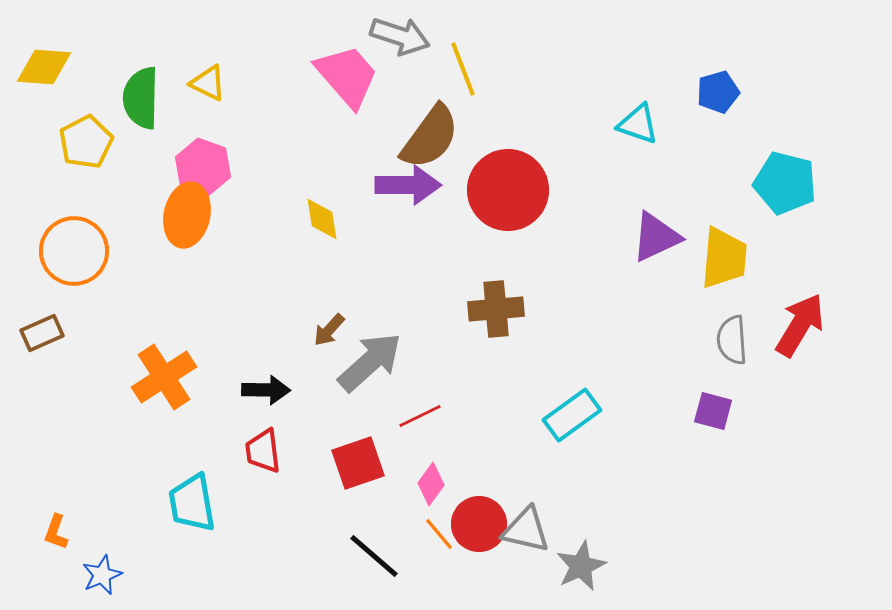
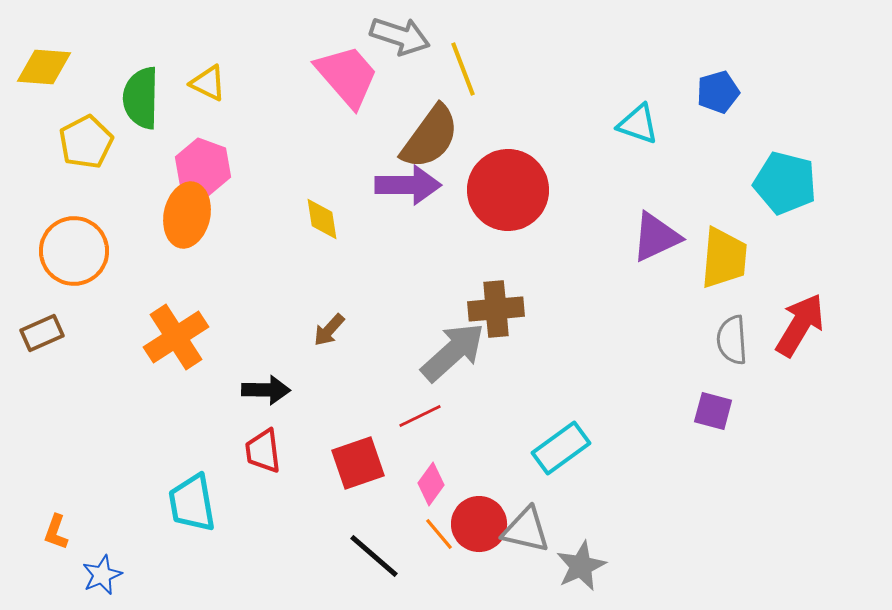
gray arrow at (370, 362): moved 83 px right, 10 px up
orange cross at (164, 377): moved 12 px right, 40 px up
cyan rectangle at (572, 415): moved 11 px left, 33 px down
